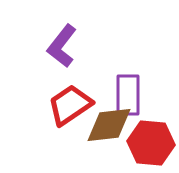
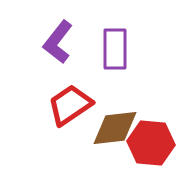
purple L-shape: moved 4 px left, 4 px up
purple rectangle: moved 13 px left, 46 px up
brown diamond: moved 6 px right, 3 px down
